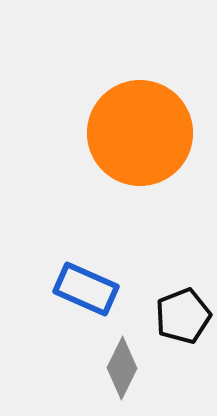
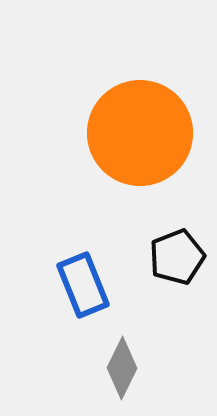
blue rectangle: moved 3 px left, 4 px up; rotated 44 degrees clockwise
black pentagon: moved 6 px left, 59 px up
